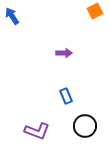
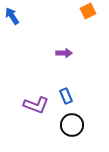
orange square: moved 7 px left
black circle: moved 13 px left, 1 px up
purple L-shape: moved 1 px left, 26 px up
